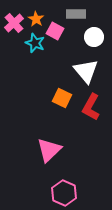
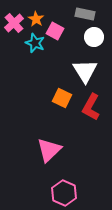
gray rectangle: moved 9 px right; rotated 12 degrees clockwise
white triangle: moved 1 px left; rotated 8 degrees clockwise
